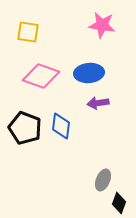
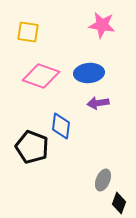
black pentagon: moved 7 px right, 19 px down
